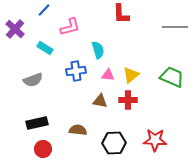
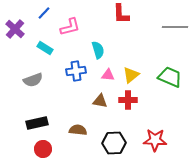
blue line: moved 3 px down
green trapezoid: moved 2 px left
